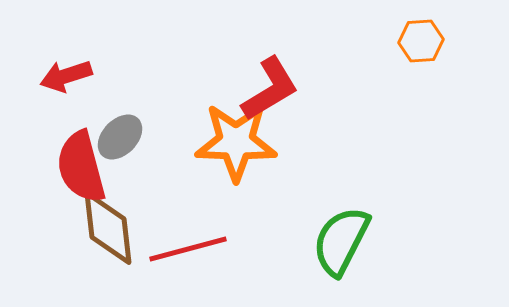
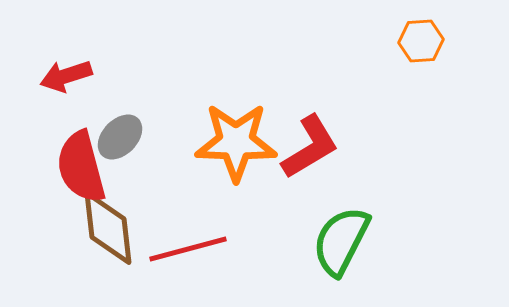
red L-shape: moved 40 px right, 58 px down
